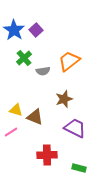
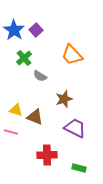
orange trapezoid: moved 3 px right, 6 px up; rotated 95 degrees counterclockwise
gray semicircle: moved 3 px left, 5 px down; rotated 40 degrees clockwise
pink line: rotated 48 degrees clockwise
